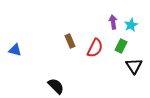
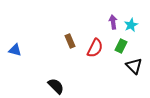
black triangle: rotated 12 degrees counterclockwise
